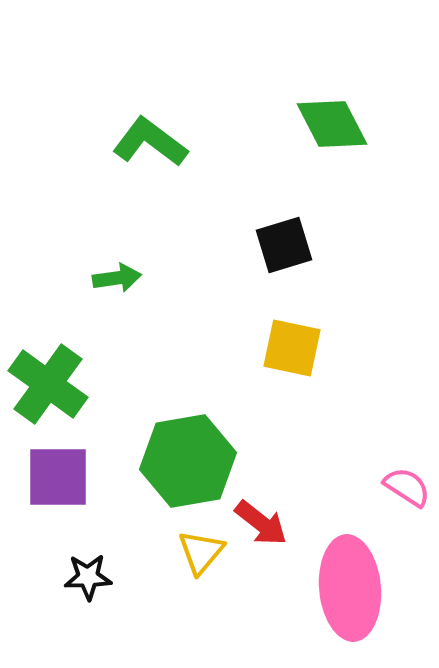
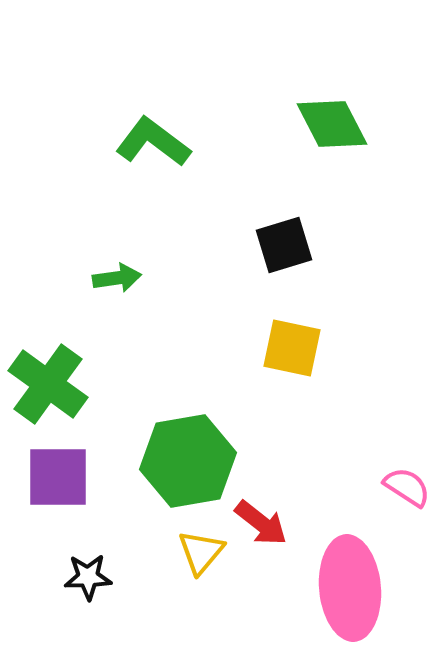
green L-shape: moved 3 px right
